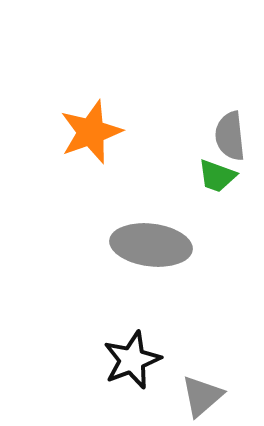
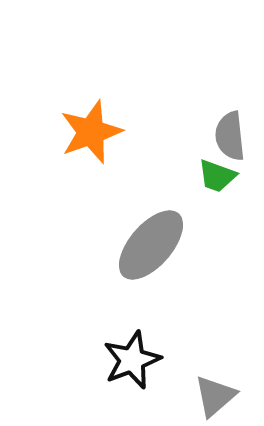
gray ellipse: rotated 56 degrees counterclockwise
gray triangle: moved 13 px right
